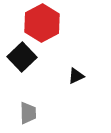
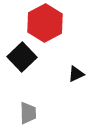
red hexagon: moved 3 px right
black triangle: moved 2 px up
